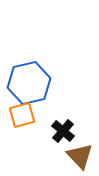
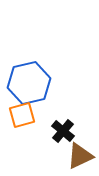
brown triangle: rotated 48 degrees clockwise
